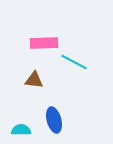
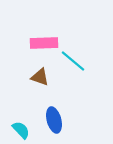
cyan line: moved 1 px left, 1 px up; rotated 12 degrees clockwise
brown triangle: moved 6 px right, 3 px up; rotated 12 degrees clockwise
cyan semicircle: rotated 48 degrees clockwise
